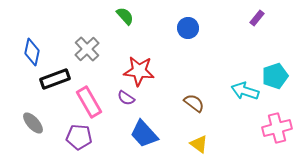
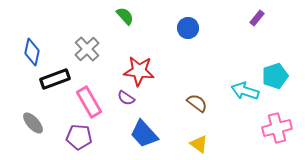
brown semicircle: moved 3 px right
